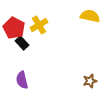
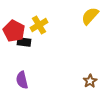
yellow semicircle: rotated 60 degrees counterclockwise
red pentagon: moved 3 px down
black rectangle: moved 2 px right, 1 px up; rotated 40 degrees counterclockwise
brown star: rotated 16 degrees counterclockwise
